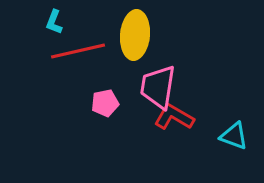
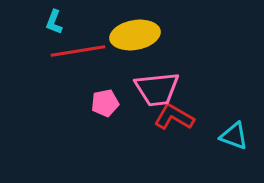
yellow ellipse: rotated 75 degrees clockwise
red line: rotated 4 degrees clockwise
pink trapezoid: moved 1 px left, 2 px down; rotated 105 degrees counterclockwise
